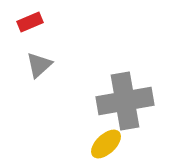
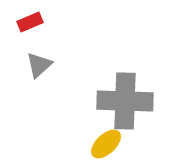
gray cross: rotated 12 degrees clockwise
